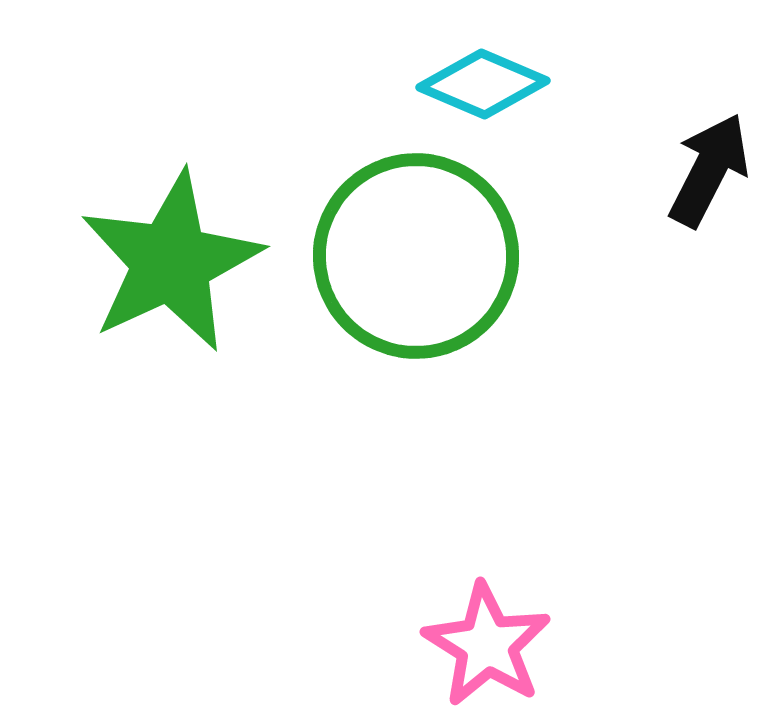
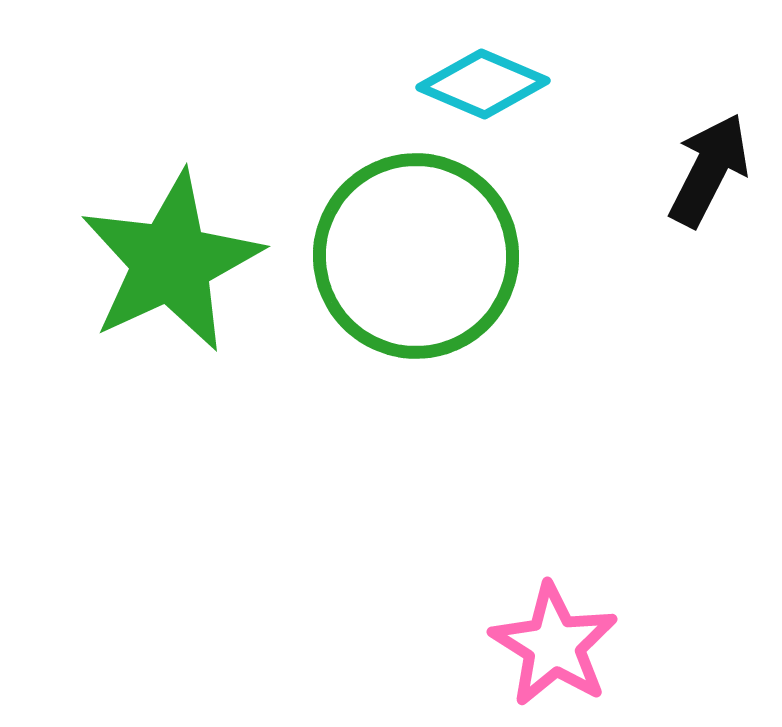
pink star: moved 67 px right
